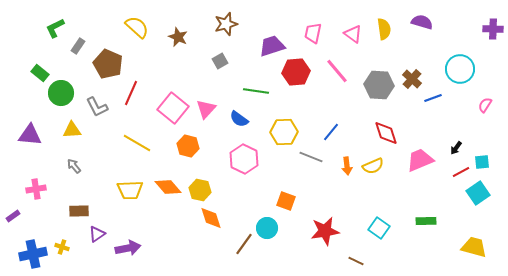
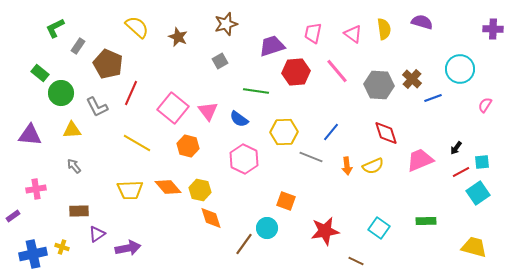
pink triangle at (206, 109): moved 2 px right, 2 px down; rotated 20 degrees counterclockwise
